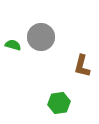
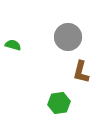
gray circle: moved 27 px right
brown L-shape: moved 1 px left, 6 px down
